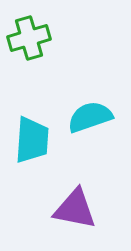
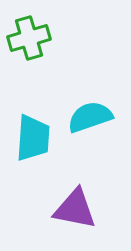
cyan trapezoid: moved 1 px right, 2 px up
